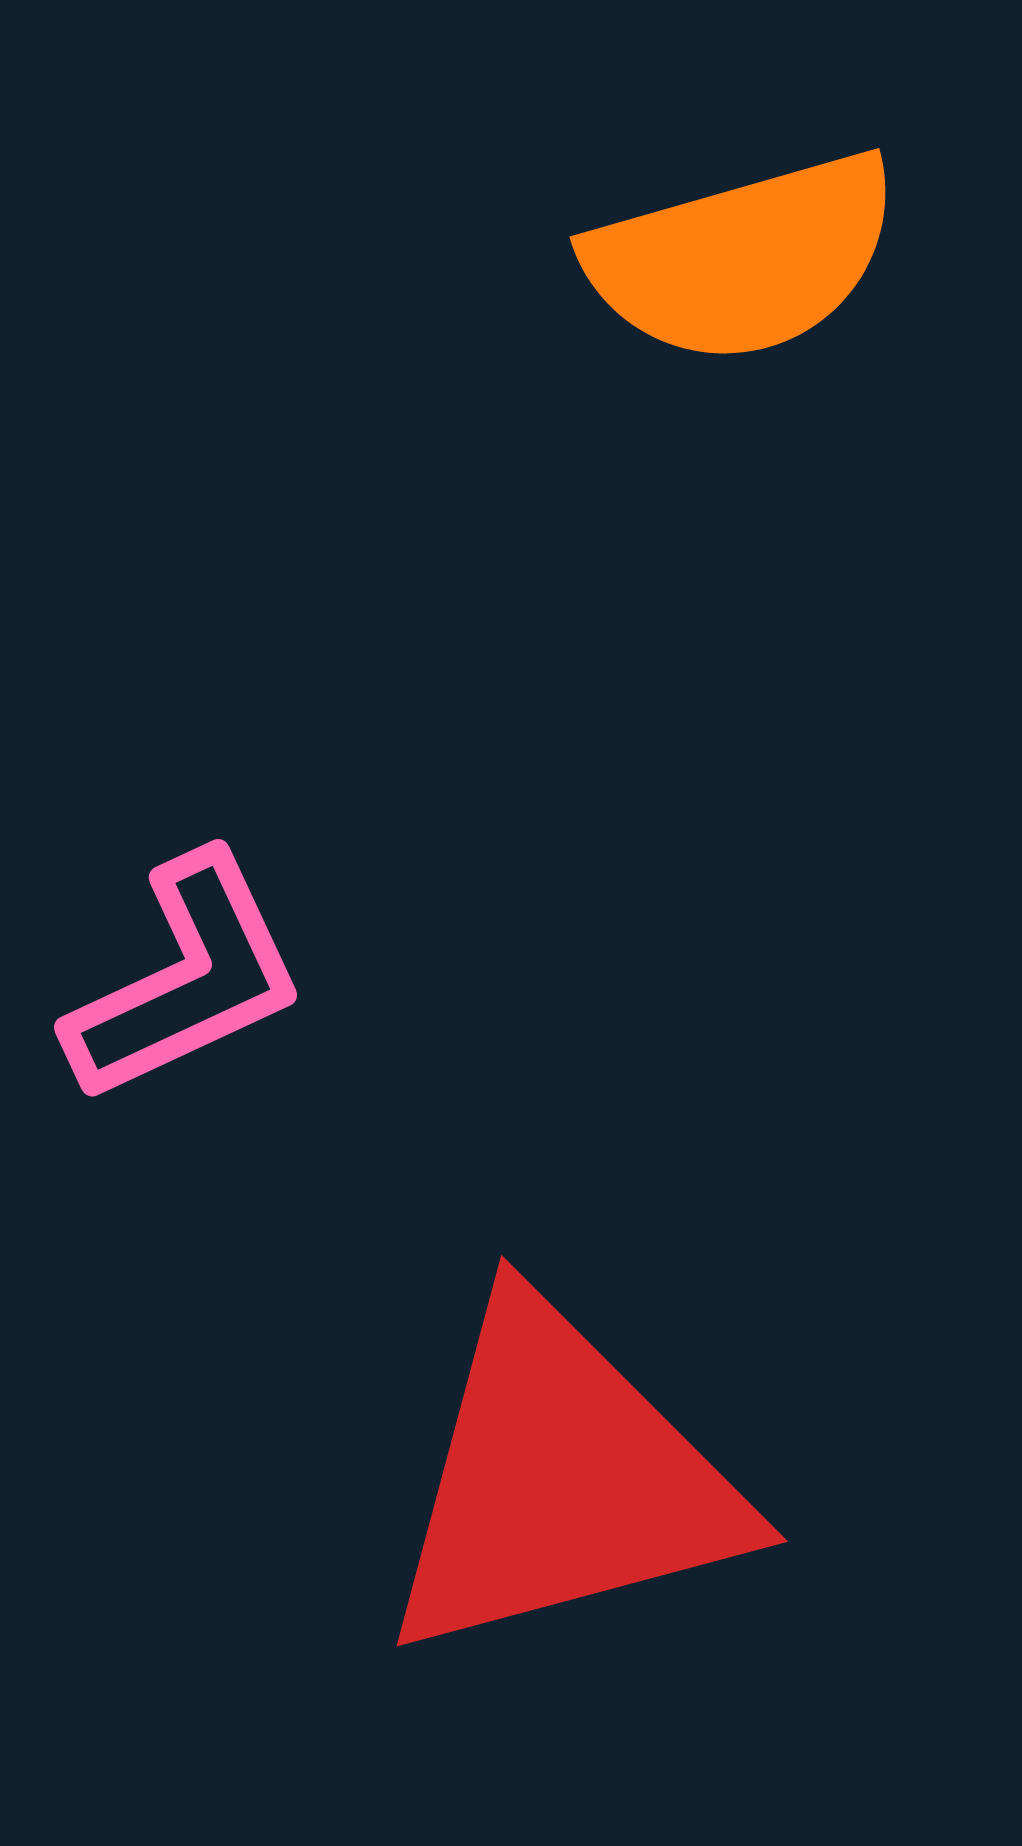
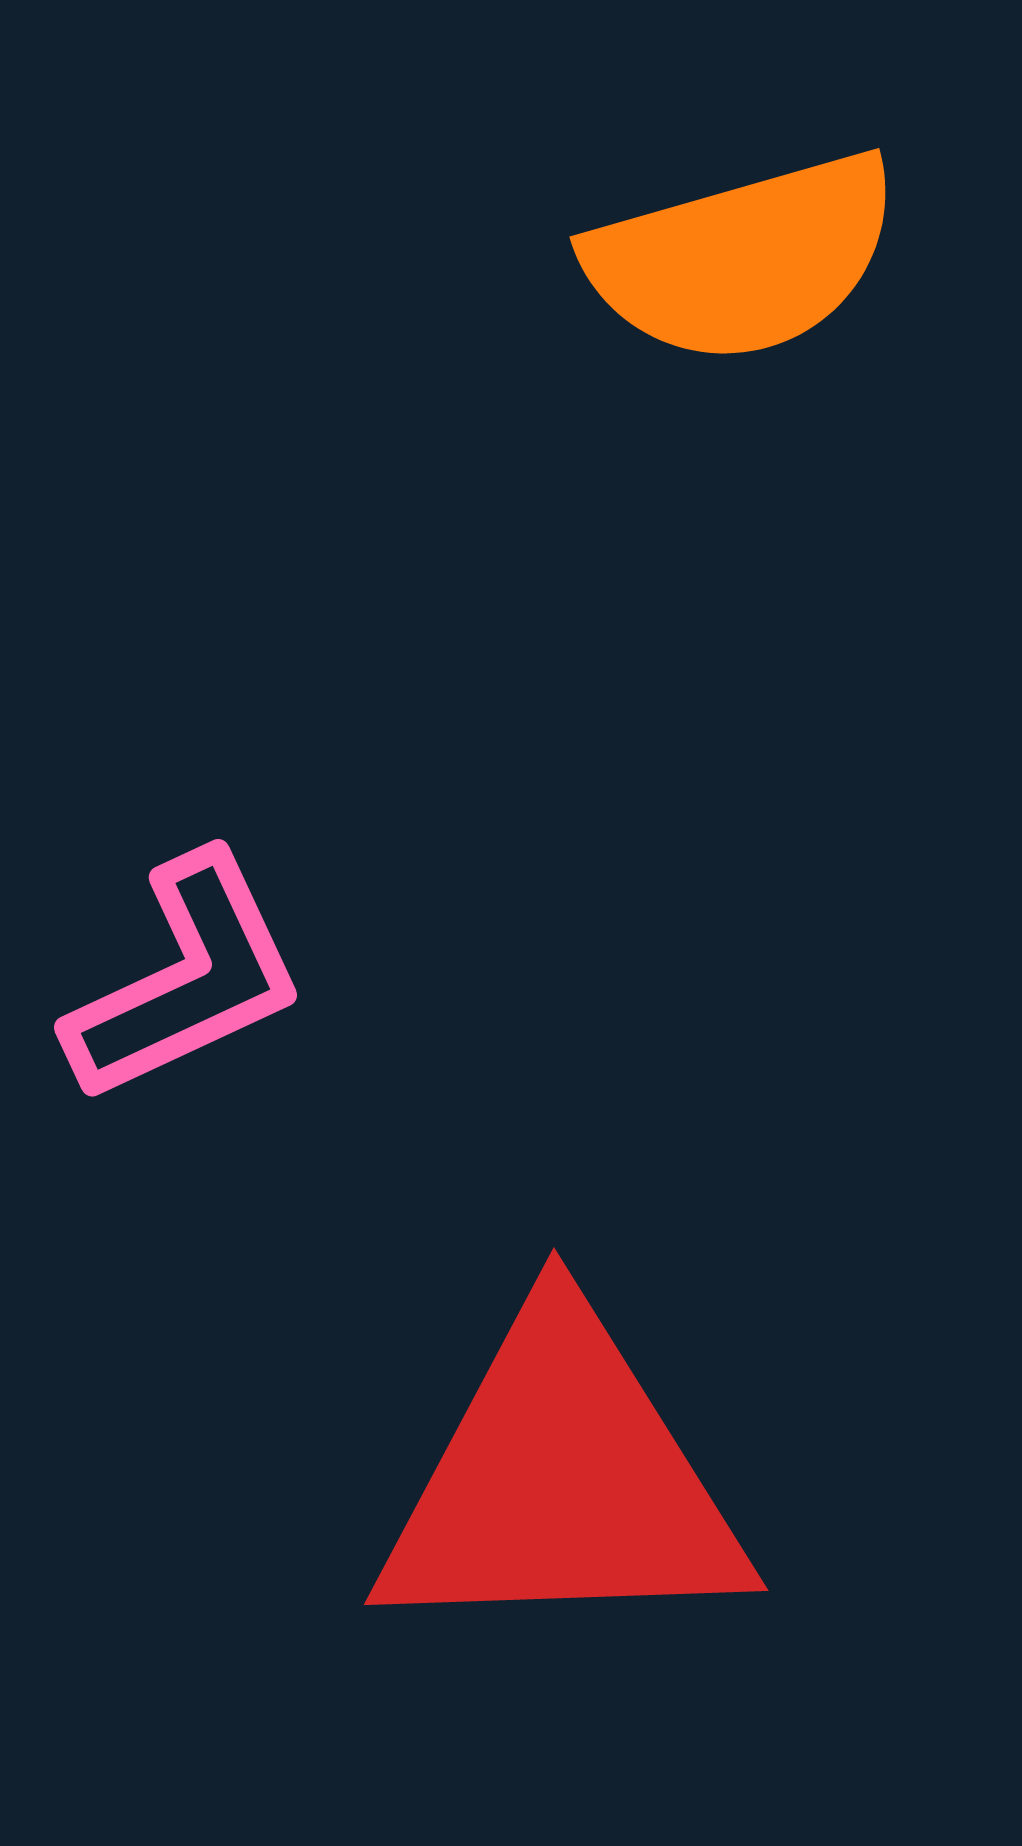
red triangle: rotated 13 degrees clockwise
